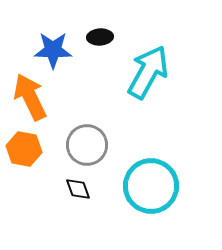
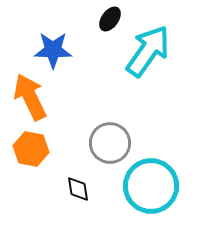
black ellipse: moved 10 px right, 18 px up; rotated 50 degrees counterclockwise
cyan arrow: moved 21 px up; rotated 6 degrees clockwise
gray circle: moved 23 px right, 2 px up
orange hexagon: moved 7 px right
black diamond: rotated 12 degrees clockwise
